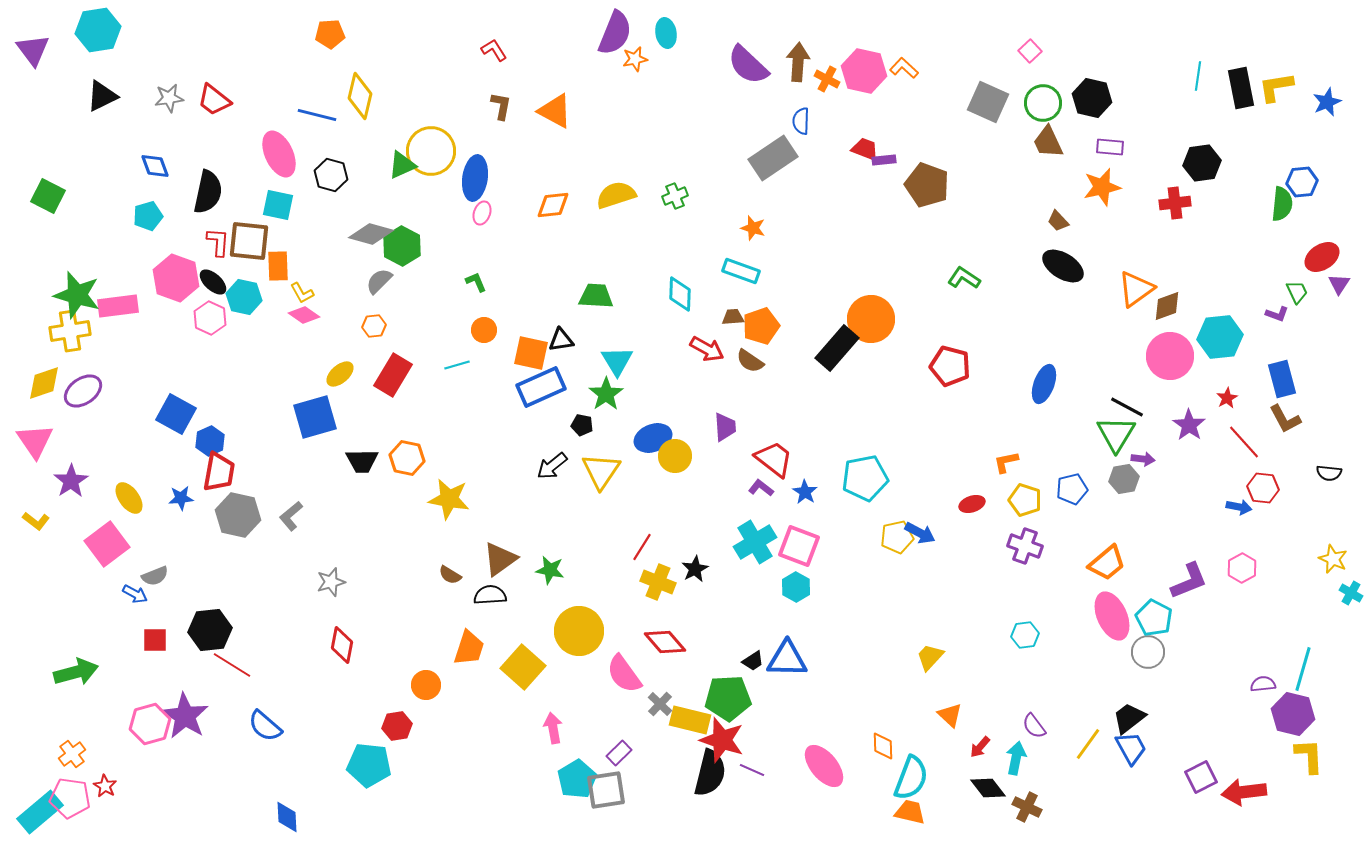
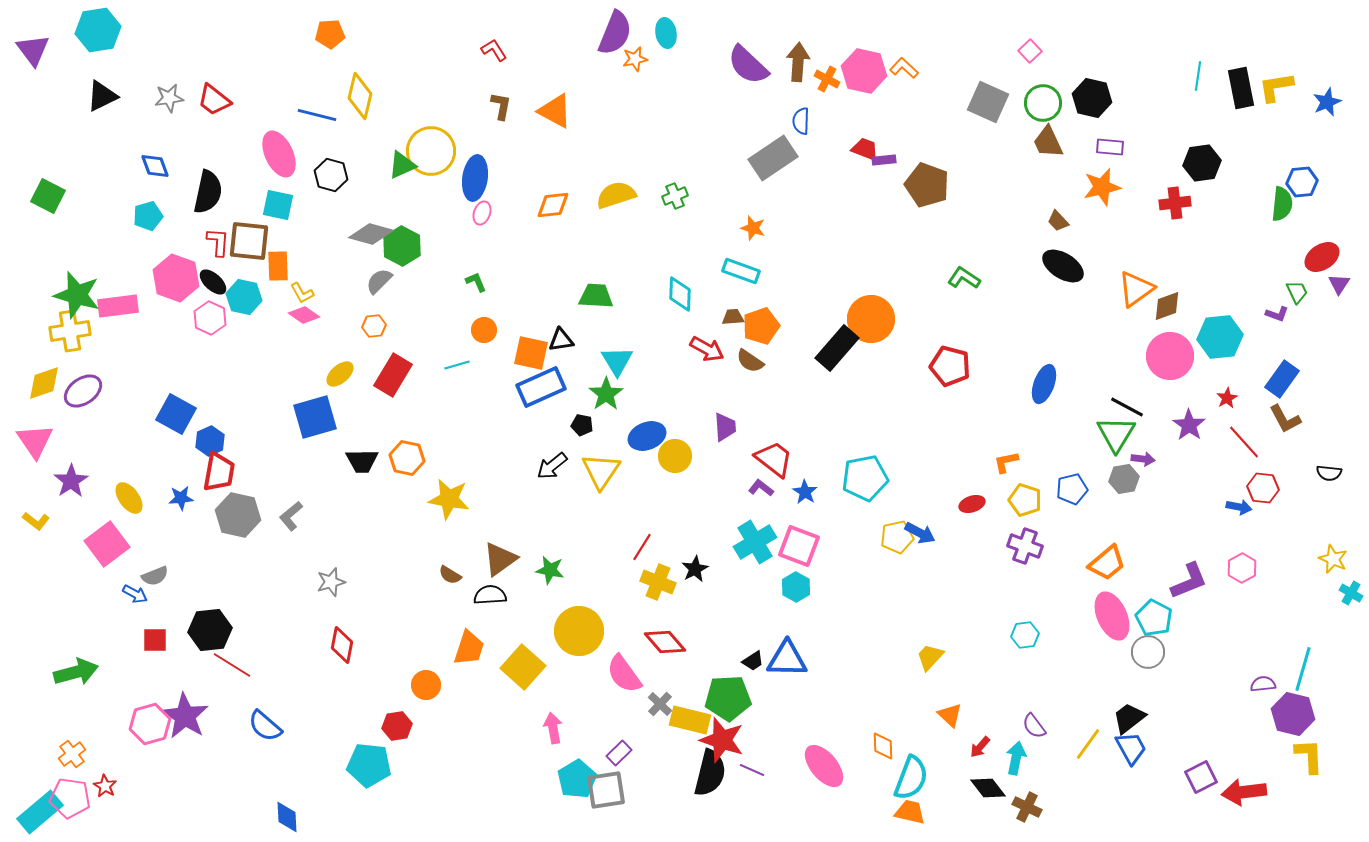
blue rectangle at (1282, 379): rotated 51 degrees clockwise
blue ellipse at (653, 438): moved 6 px left, 2 px up
